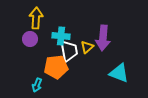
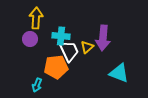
white trapezoid: rotated 15 degrees counterclockwise
